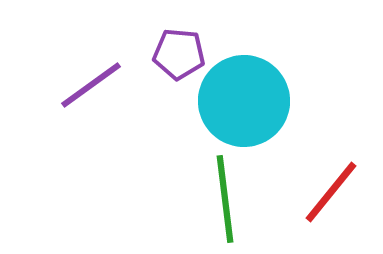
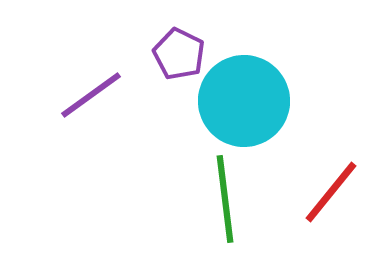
purple pentagon: rotated 21 degrees clockwise
purple line: moved 10 px down
